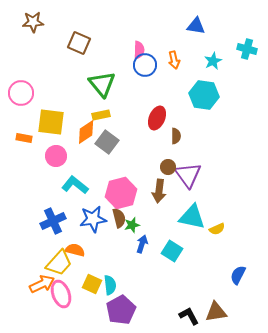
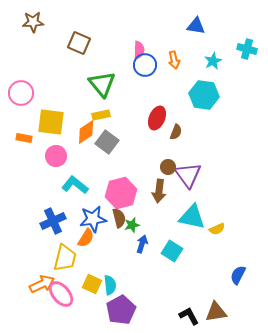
brown semicircle at (176, 136): moved 4 px up; rotated 21 degrees clockwise
orange semicircle at (75, 250): moved 11 px right, 12 px up; rotated 108 degrees clockwise
yellow trapezoid at (59, 263): moved 6 px right, 5 px up; rotated 28 degrees counterclockwise
pink ellipse at (61, 294): rotated 20 degrees counterclockwise
